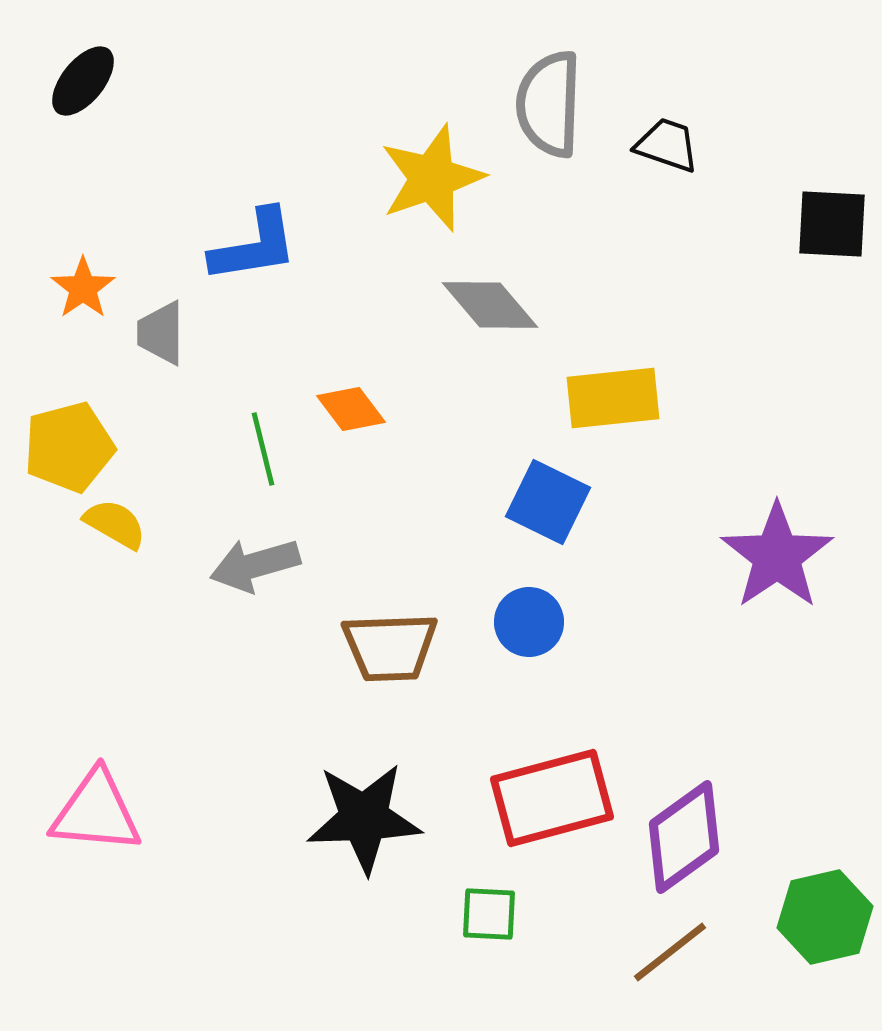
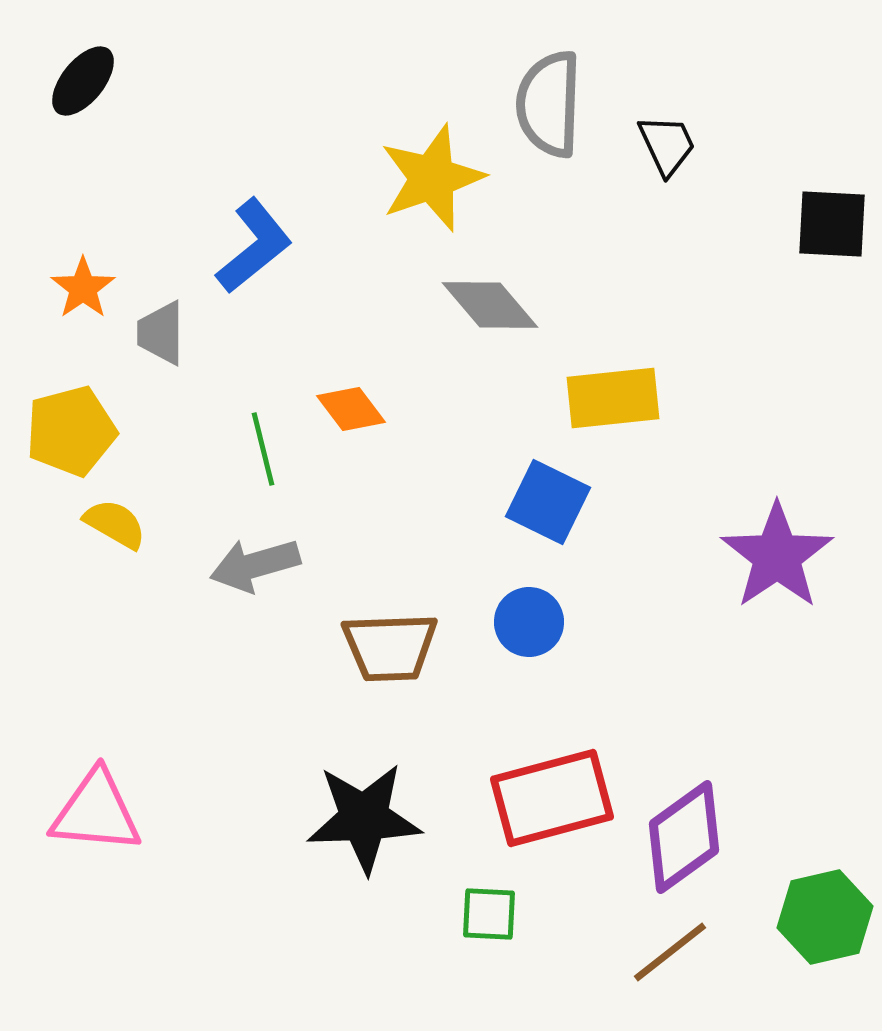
black trapezoid: rotated 46 degrees clockwise
blue L-shape: rotated 30 degrees counterclockwise
yellow pentagon: moved 2 px right, 16 px up
